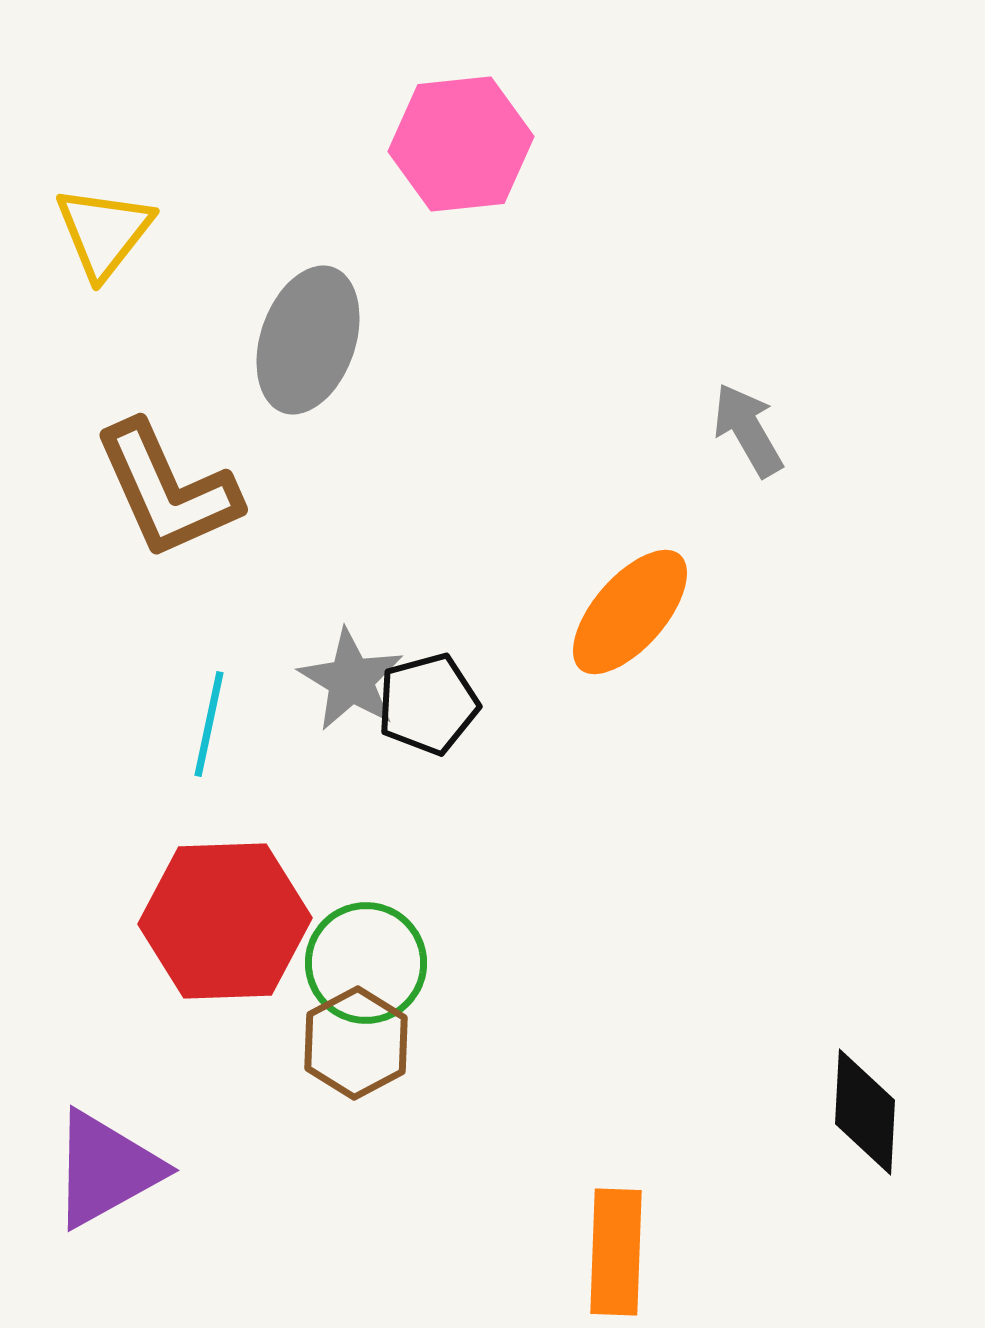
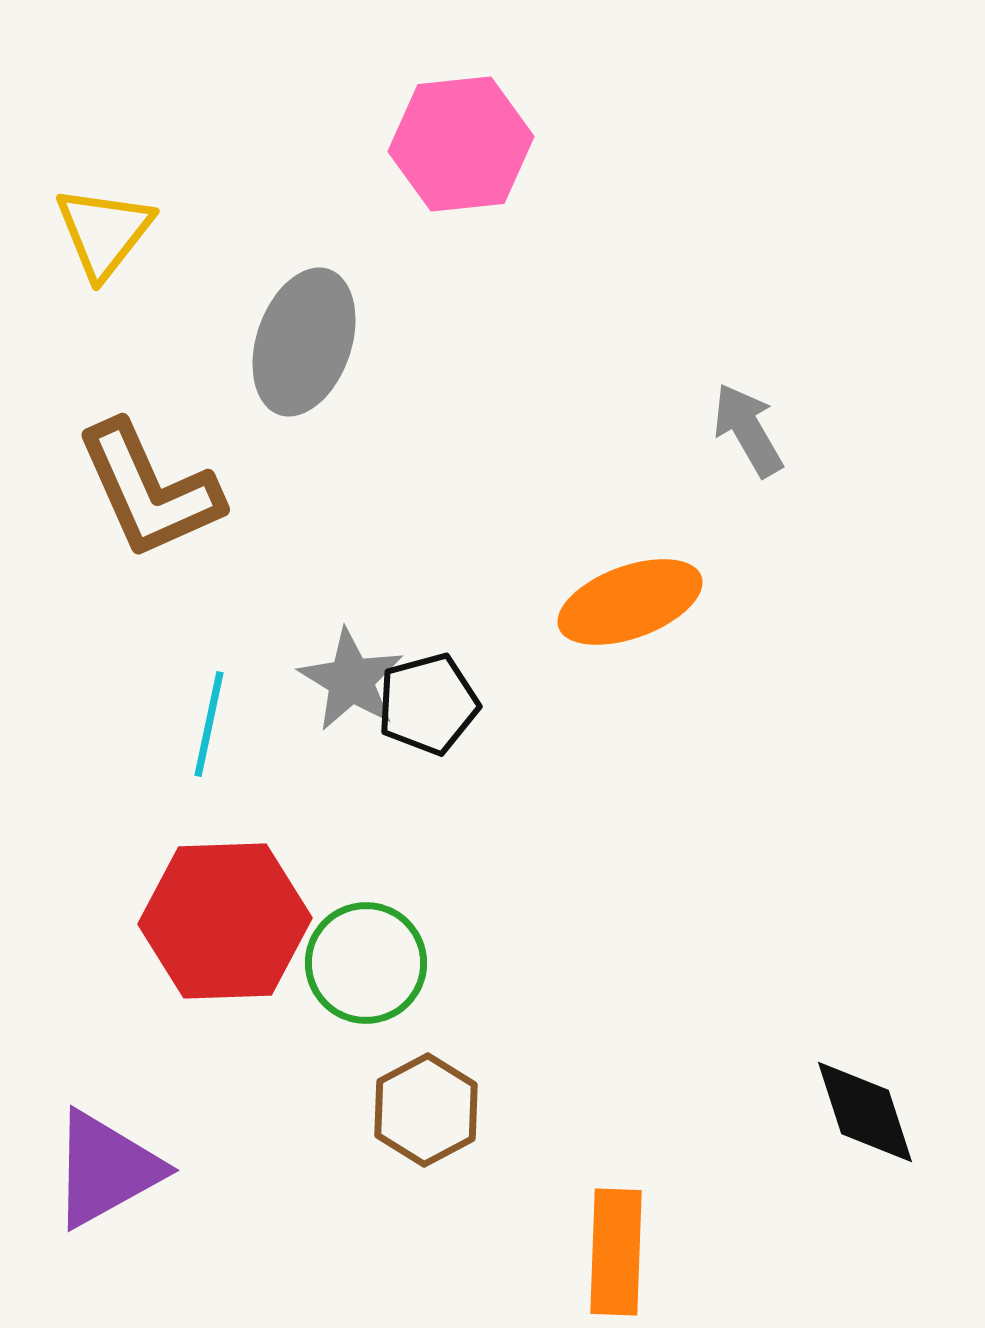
gray ellipse: moved 4 px left, 2 px down
brown L-shape: moved 18 px left
orange ellipse: moved 10 px up; rotated 29 degrees clockwise
brown hexagon: moved 70 px right, 67 px down
black diamond: rotated 21 degrees counterclockwise
